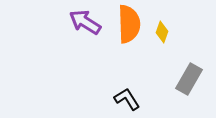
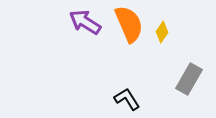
orange semicircle: rotated 21 degrees counterclockwise
yellow diamond: rotated 15 degrees clockwise
